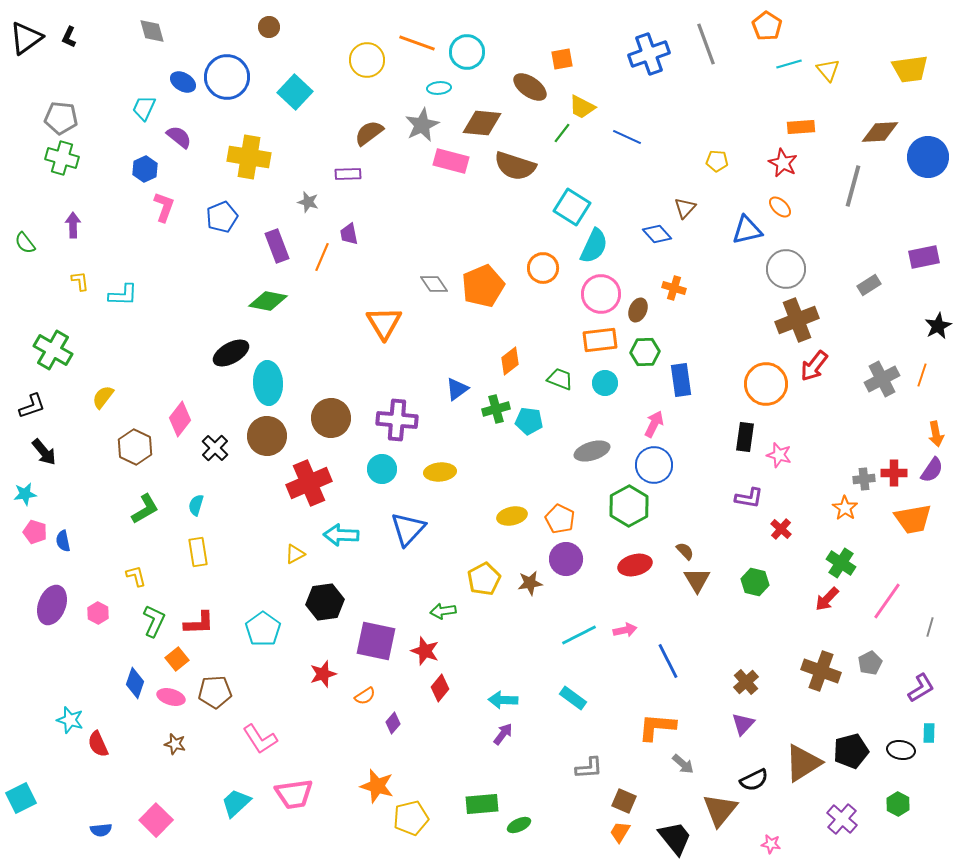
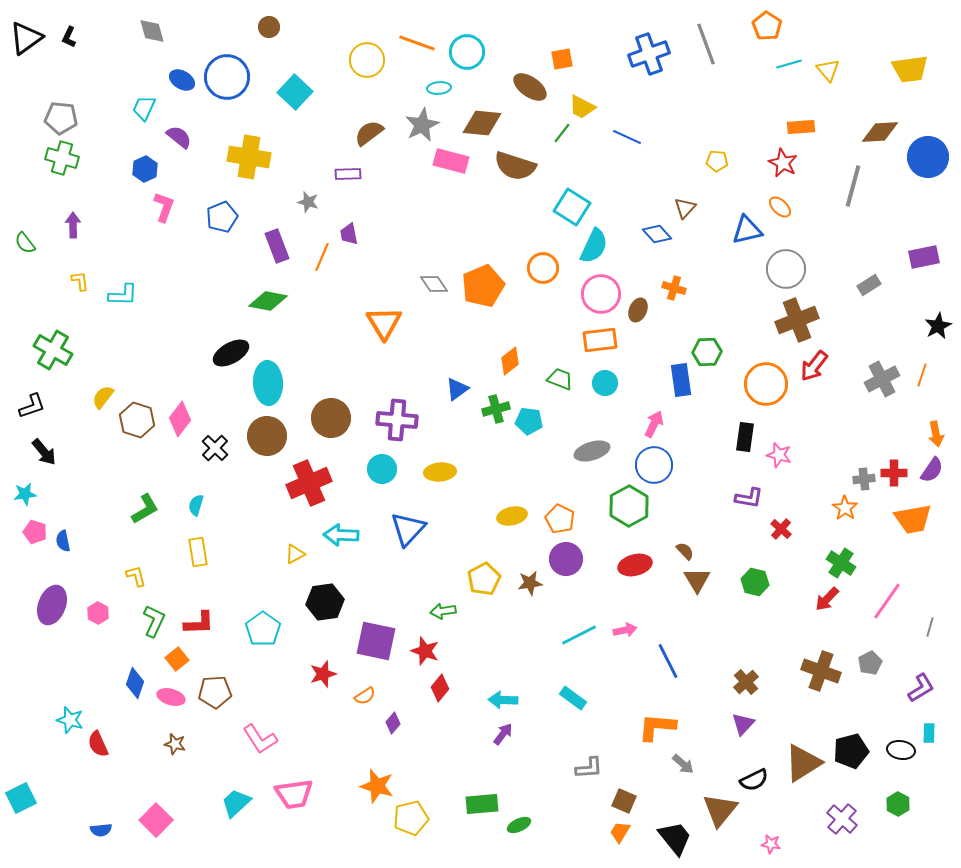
blue ellipse at (183, 82): moved 1 px left, 2 px up
green hexagon at (645, 352): moved 62 px right
brown hexagon at (135, 447): moved 2 px right, 27 px up; rotated 8 degrees counterclockwise
